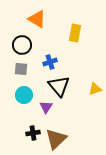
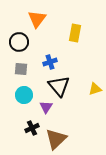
orange triangle: rotated 36 degrees clockwise
black circle: moved 3 px left, 3 px up
black cross: moved 1 px left, 5 px up; rotated 16 degrees counterclockwise
